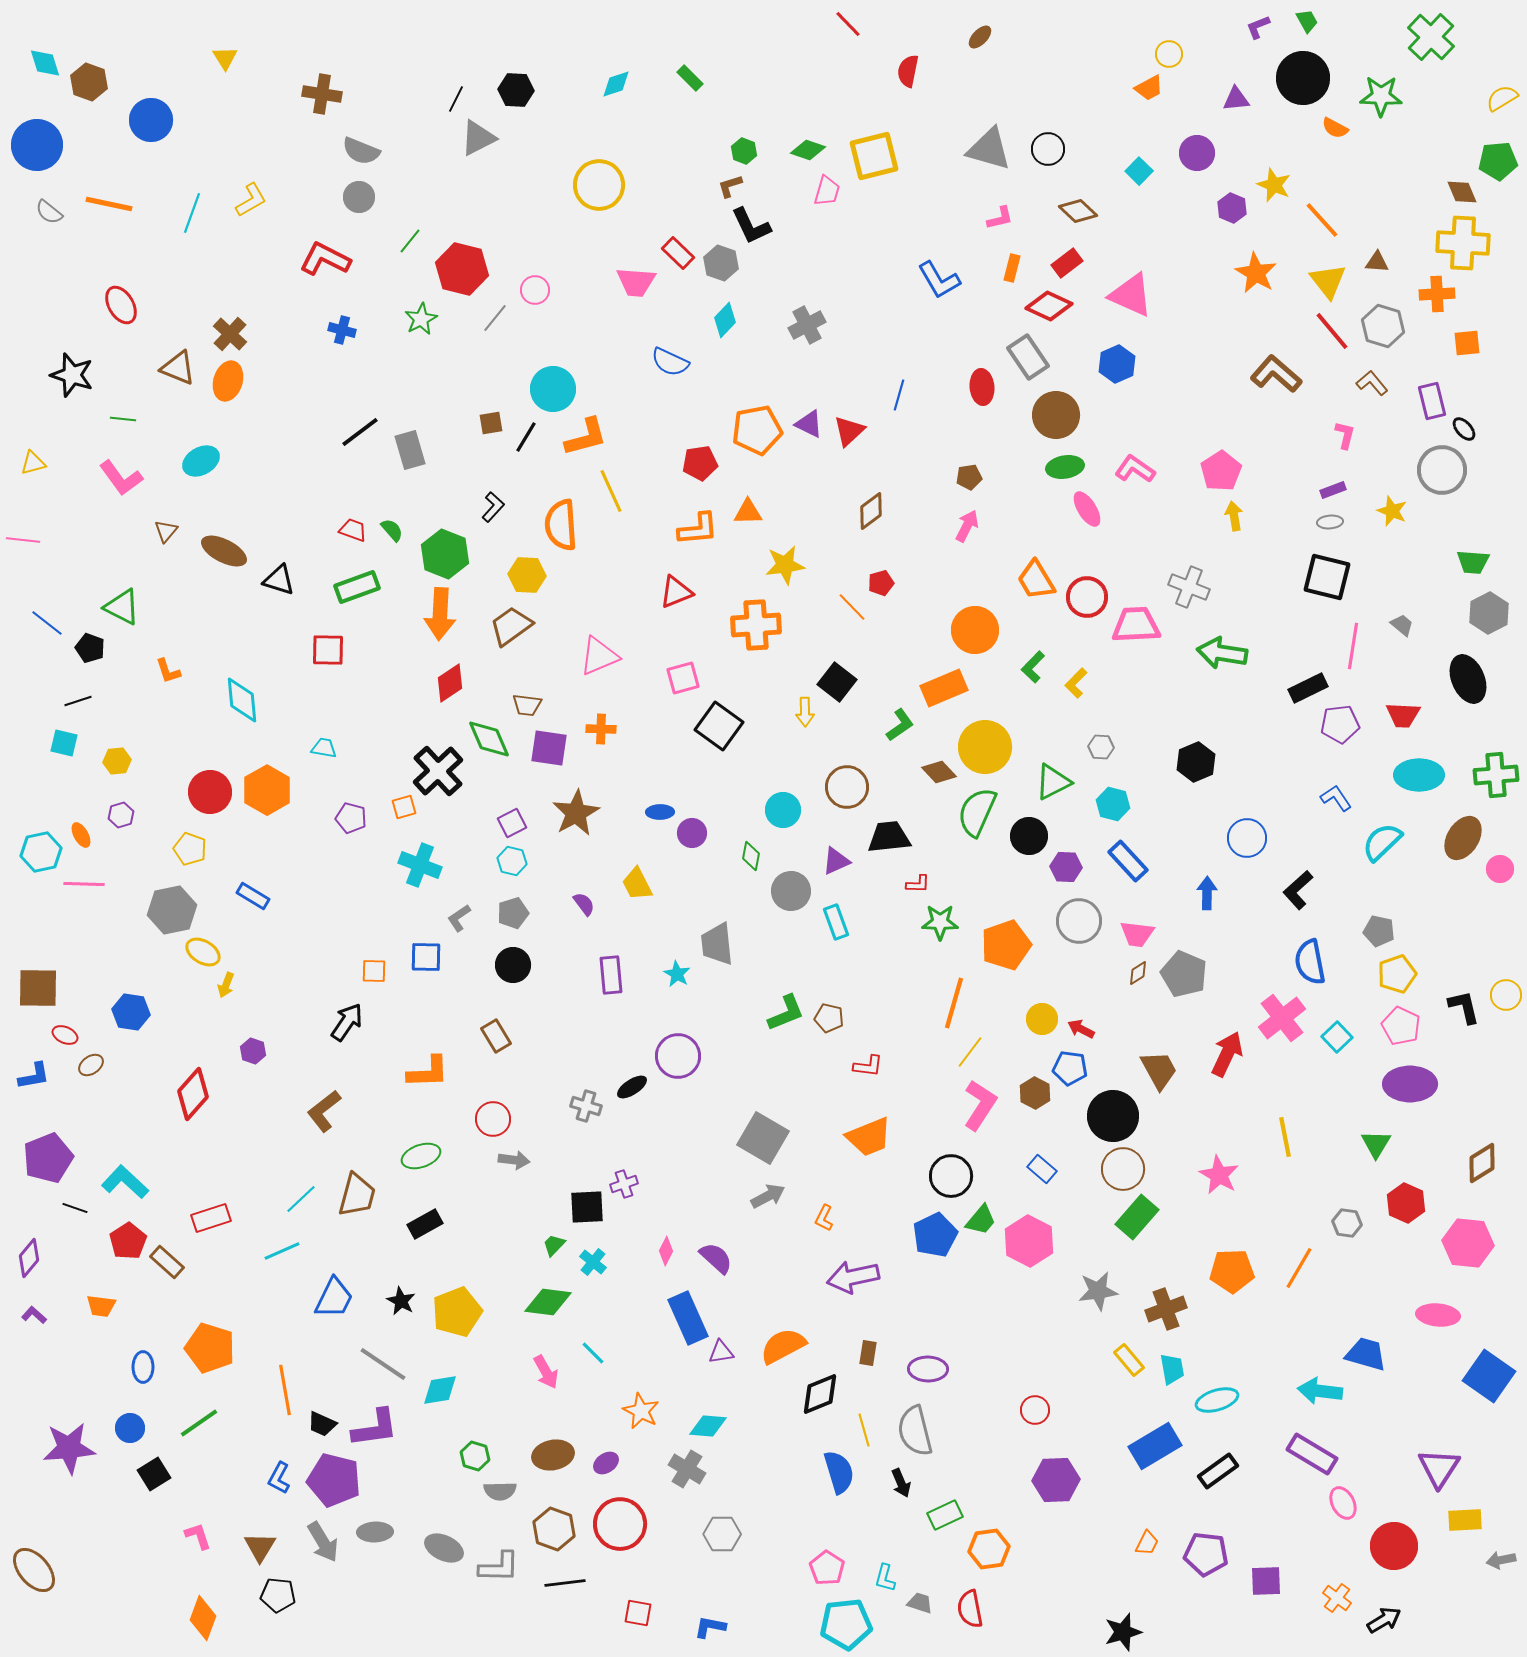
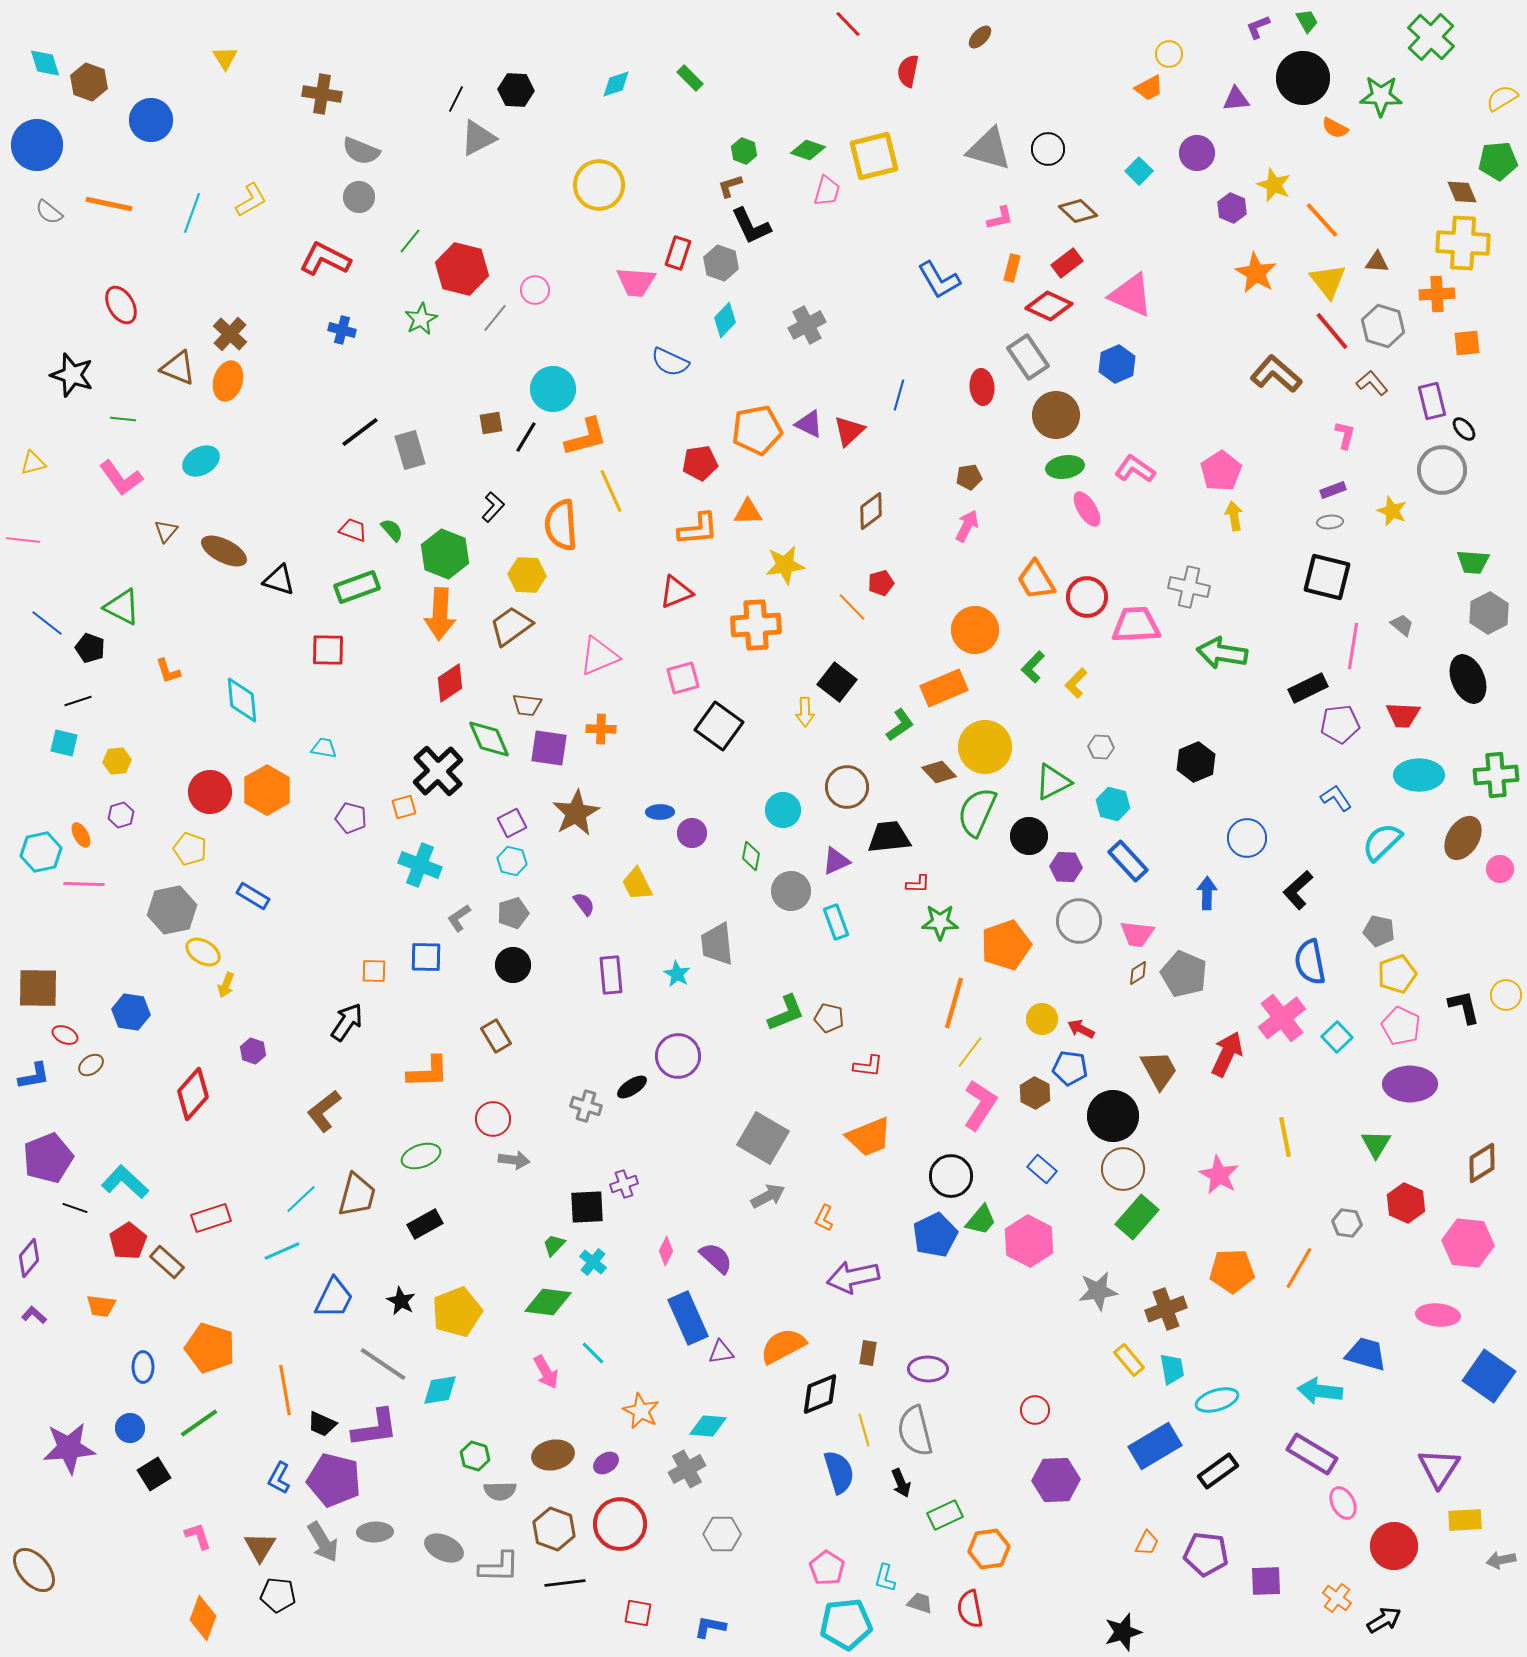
red rectangle at (678, 253): rotated 64 degrees clockwise
gray cross at (1189, 587): rotated 9 degrees counterclockwise
gray cross at (687, 1469): rotated 30 degrees clockwise
